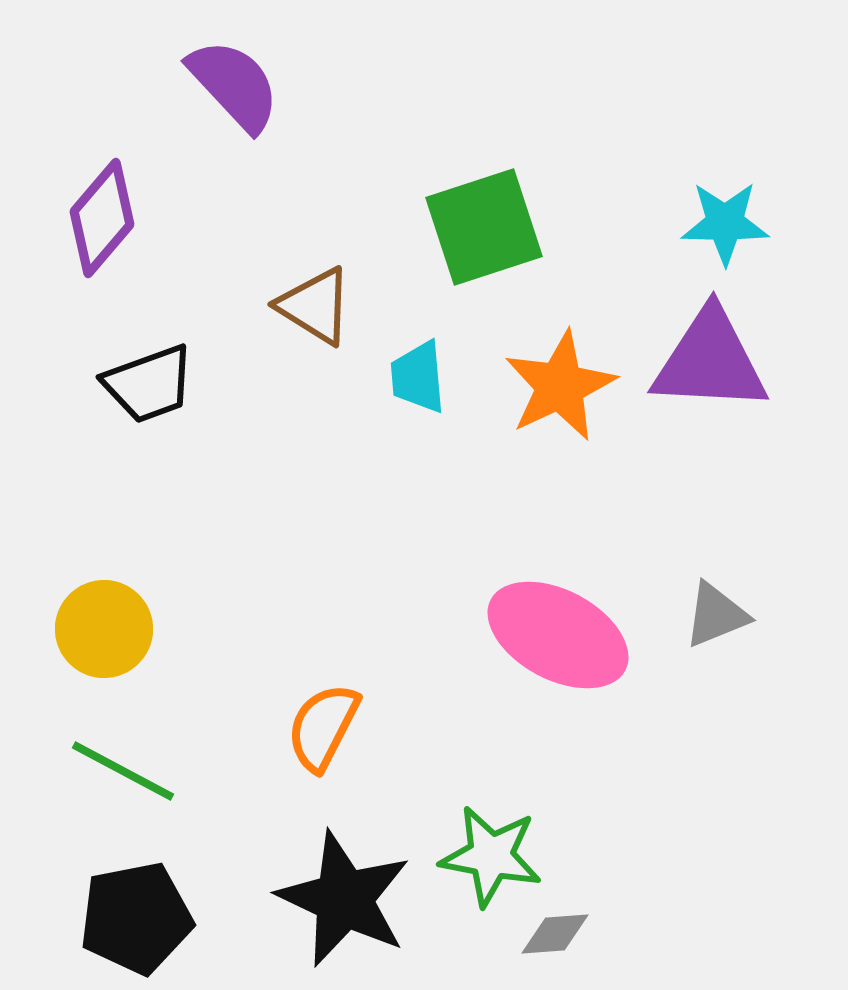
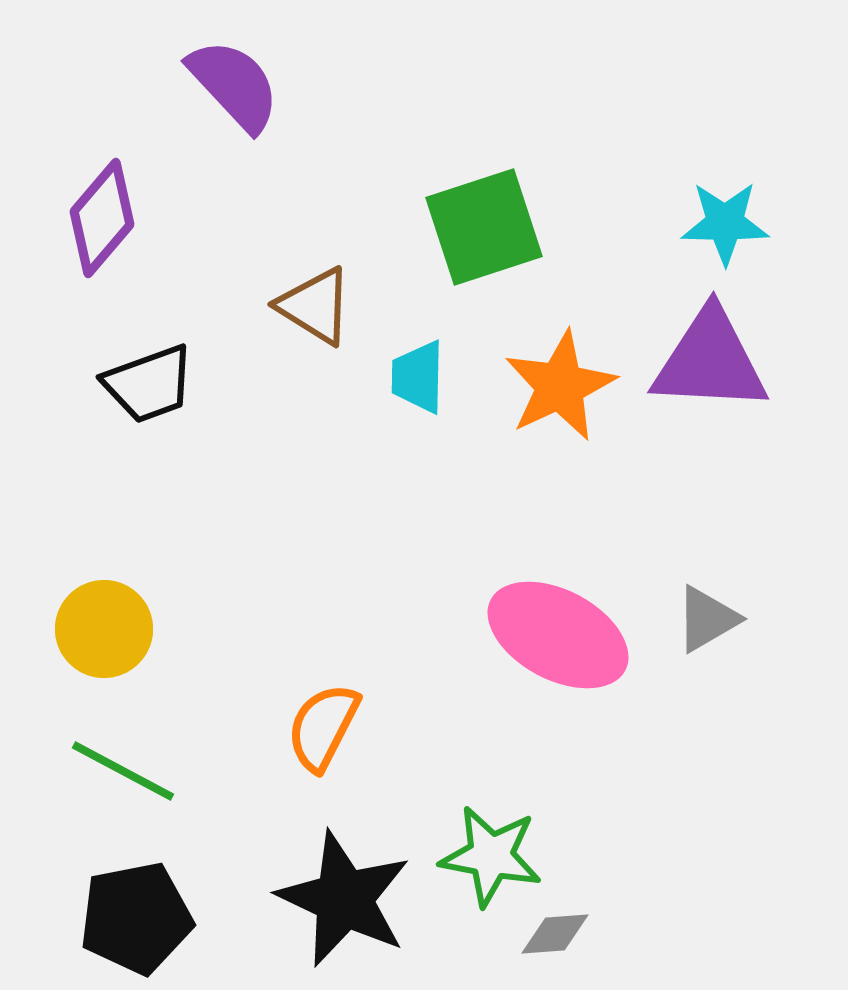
cyan trapezoid: rotated 6 degrees clockwise
gray triangle: moved 9 px left, 4 px down; rotated 8 degrees counterclockwise
